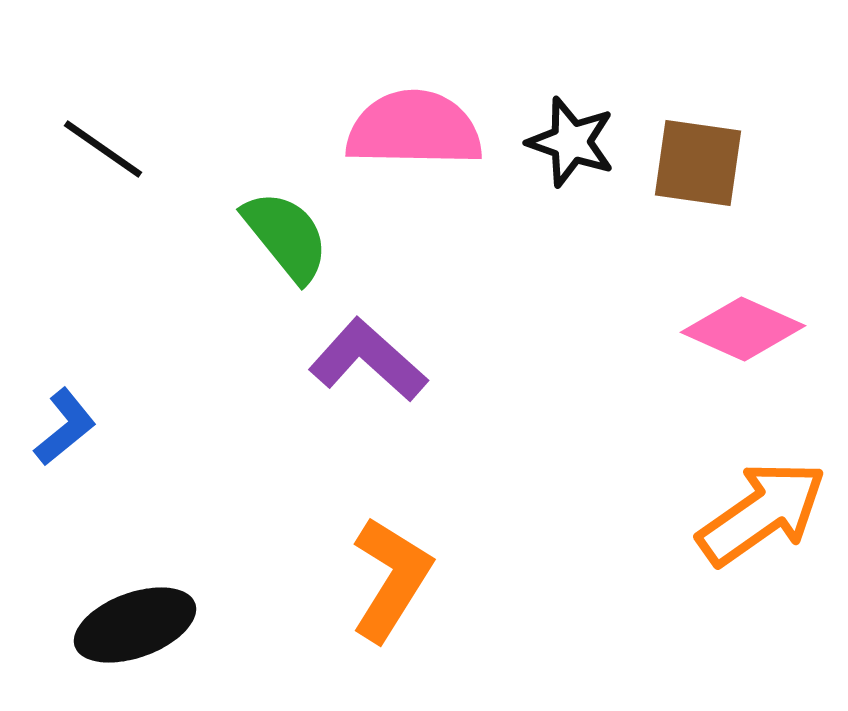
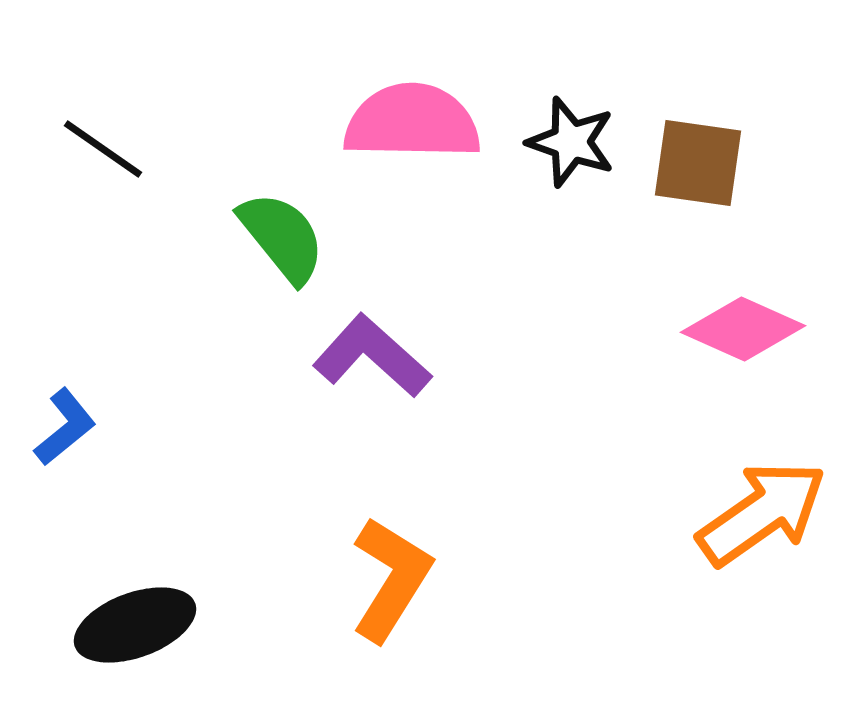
pink semicircle: moved 2 px left, 7 px up
green semicircle: moved 4 px left, 1 px down
purple L-shape: moved 4 px right, 4 px up
